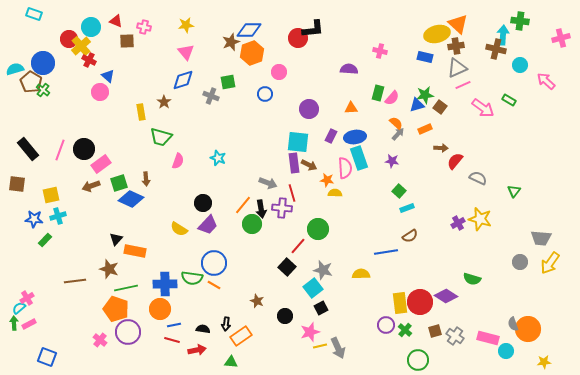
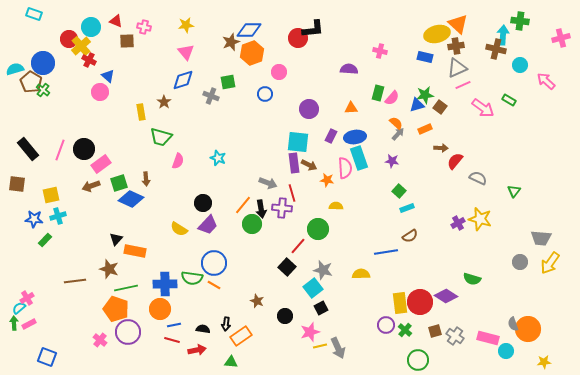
yellow semicircle at (335, 193): moved 1 px right, 13 px down
